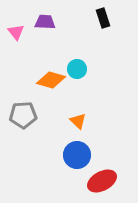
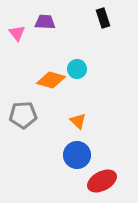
pink triangle: moved 1 px right, 1 px down
